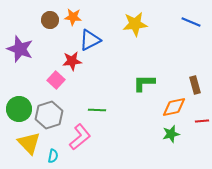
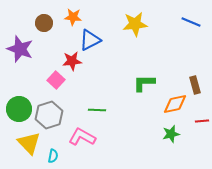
brown circle: moved 6 px left, 3 px down
orange diamond: moved 1 px right, 3 px up
pink L-shape: moved 2 px right; rotated 112 degrees counterclockwise
